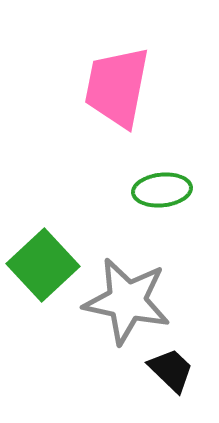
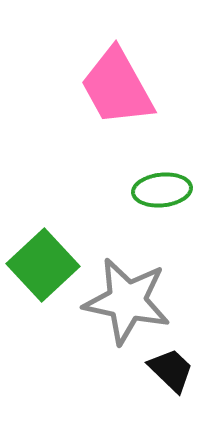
pink trapezoid: rotated 40 degrees counterclockwise
